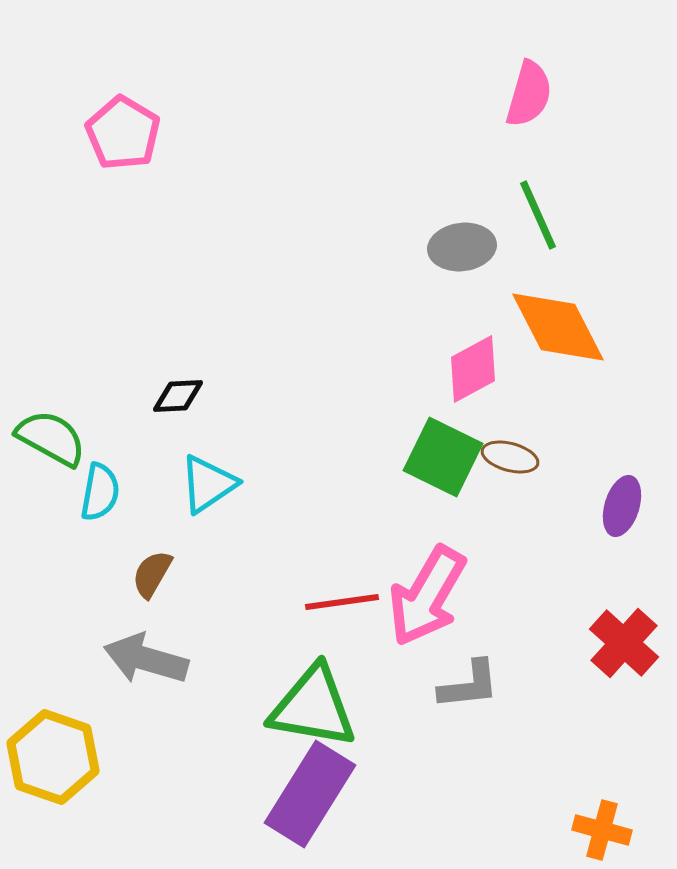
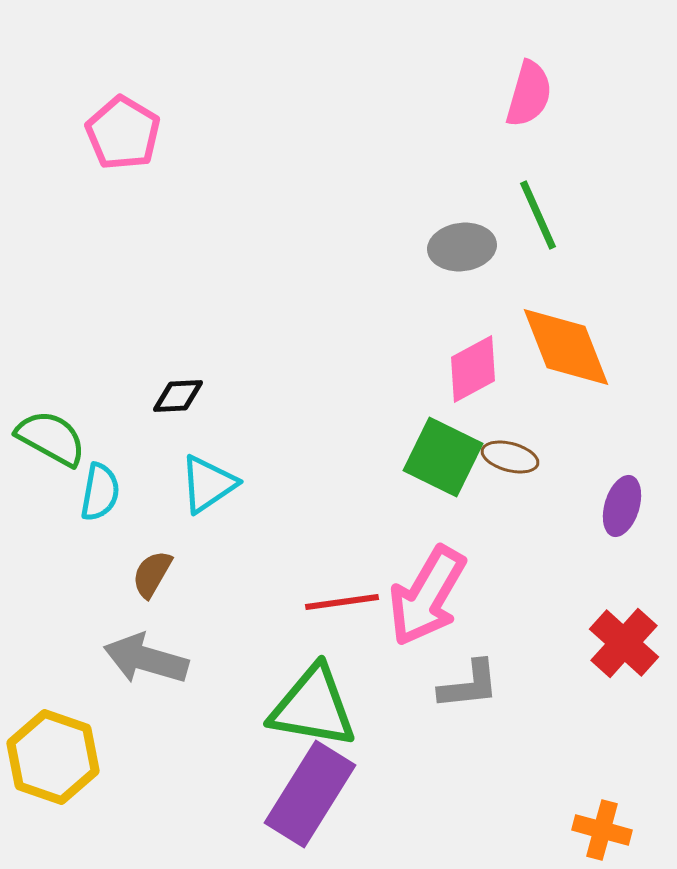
orange diamond: moved 8 px right, 20 px down; rotated 6 degrees clockwise
